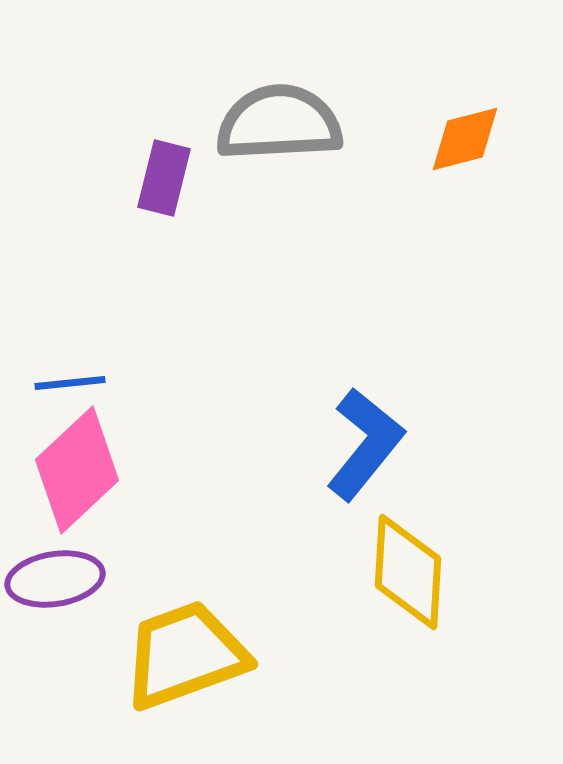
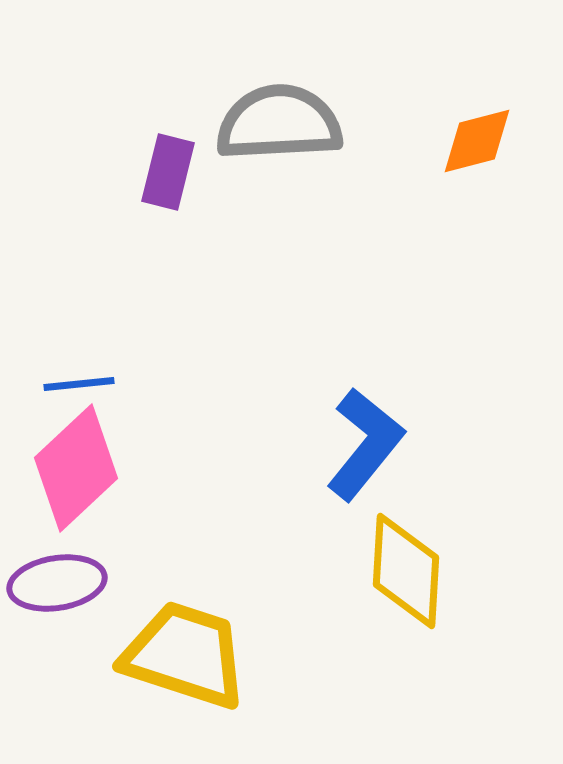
orange diamond: moved 12 px right, 2 px down
purple rectangle: moved 4 px right, 6 px up
blue line: moved 9 px right, 1 px down
pink diamond: moved 1 px left, 2 px up
yellow diamond: moved 2 px left, 1 px up
purple ellipse: moved 2 px right, 4 px down
yellow trapezoid: rotated 38 degrees clockwise
